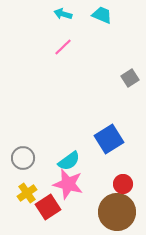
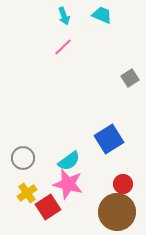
cyan arrow: moved 1 px right, 2 px down; rotated 126 degrees counterclockwise
